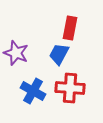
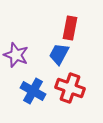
purple star: moved 2 px down
red cross: rotated 16 degrees clockwise
